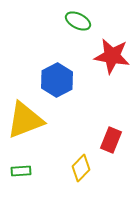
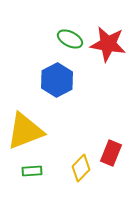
green ellipse: moved 8 px left, 18 px down
red star: moved 4 px left, 12 px up
yellow triangle: moved 11 px down
red rectangle: moved 13 px down
green rectangle: moved 11 px right
